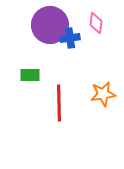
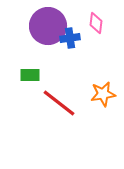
purple circle: moved 2 px left, 1 px down
red line: rotated 51 degrees counterclockwise
